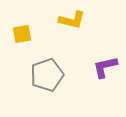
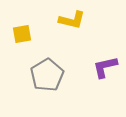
gray pentagon: rotated 12 degrees counterclockwise
